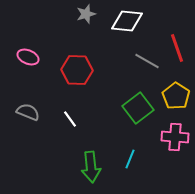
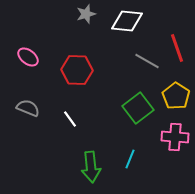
pink ellipse: rotated 15 degrees clockwise
gray semicircle: moved 4 px up
